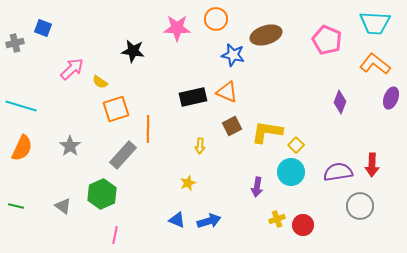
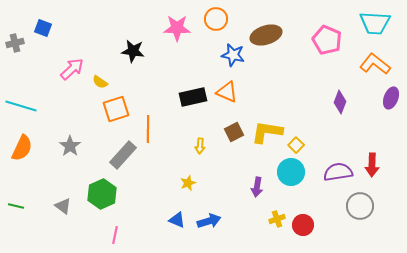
brown square: moved 2 px right, 6 px down
